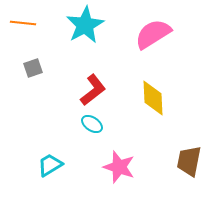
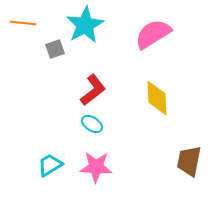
gray square: moved 22 px right, 19 px up
yellow diamond: moved 4 px right
pink star: moved 23 px left; rotated 16 degrees counterclockwise
